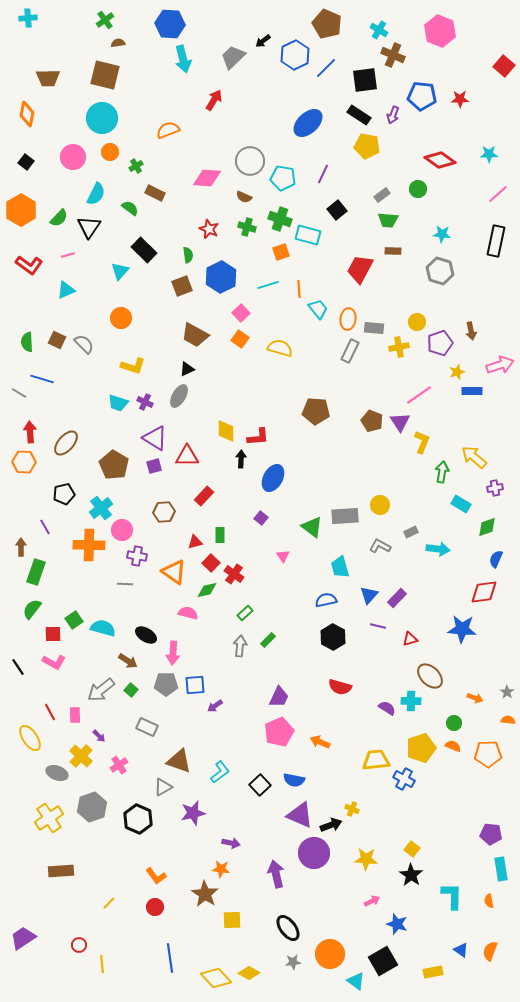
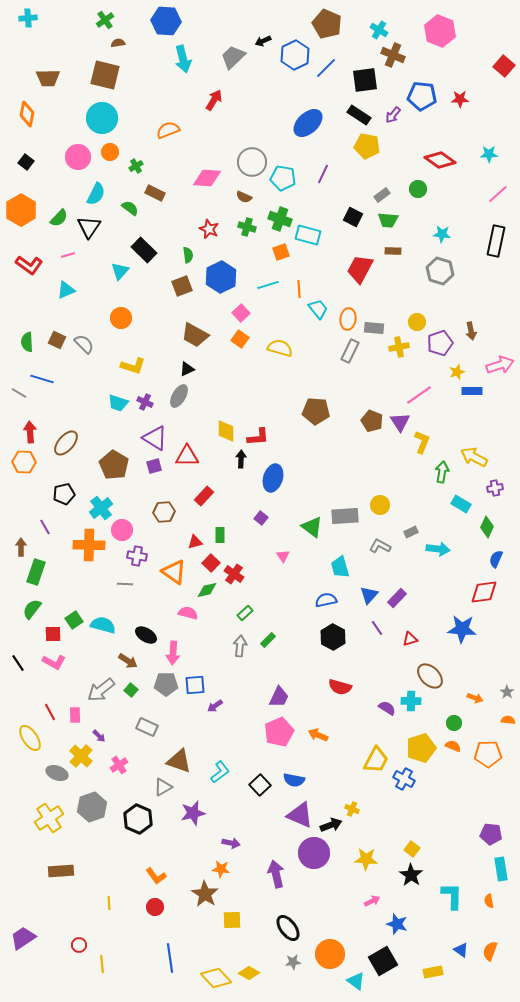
blue hexagon at (170, 24): moved 4 px left, 3 px up
black arrow at (263, 41): rotated 14 degrees clockwise
purple arrow at (393, 115): rotated 18 degrees clockwise
pink circle at (73, 157): moved 5 px right
gray circle at (250, 161): moved 2 px right, 1 px down
black square at (337, 210): moved 16 px right, 7 px down; rotated 24 degrees counterclockwise
yellow arrow at (474, 457): rotated 12 degrees counterclockwise
blue ellipse at (273, 478): rotated 12 degrees counterclockwise
green diamond at (487, 527): rotated 45 degrees counterclockwise
purple line at (378, 626): moved 1 px left, 2 px down; rotated 42 degrees clockwise
cyan semicircle at (103, 628): moved 3 px up
black line at (18, 667): moved 4 px up
orange arrow at (320, 742): moved 2 px left, 7 px up
yellow trapezoid at (376, 760): rotated 124 degrees clockwise
yellow line at (109, 903): rotated 48 degrees counterclockwise
